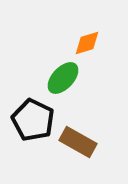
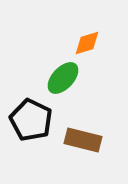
black pentagon: moved 2 px left
brown rectangle: moved 5 px right, 2 px up; rotated 15 degrees counterclockwise
